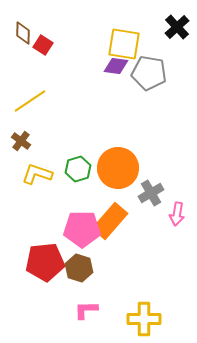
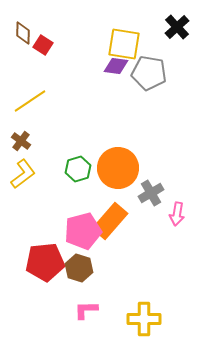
yellow L-shape: moved 14 px left; rotated 124 degrees clockwise
pink pentagon: moved 1 px right, 2 px down; rotated 15 degrees counterclockwise
